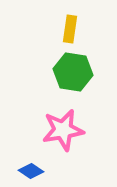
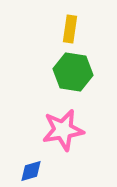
blue diamond: rotated 50 degrees counterclockwise
